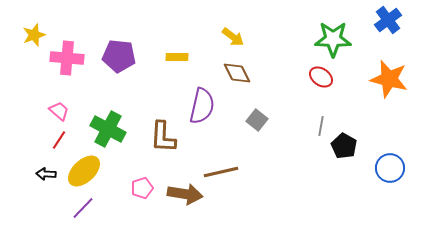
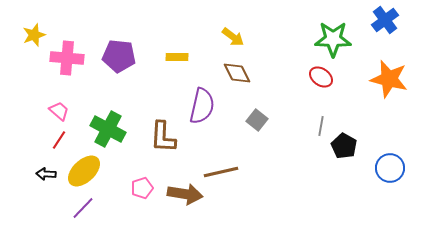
blue cross: moved 3 px left
